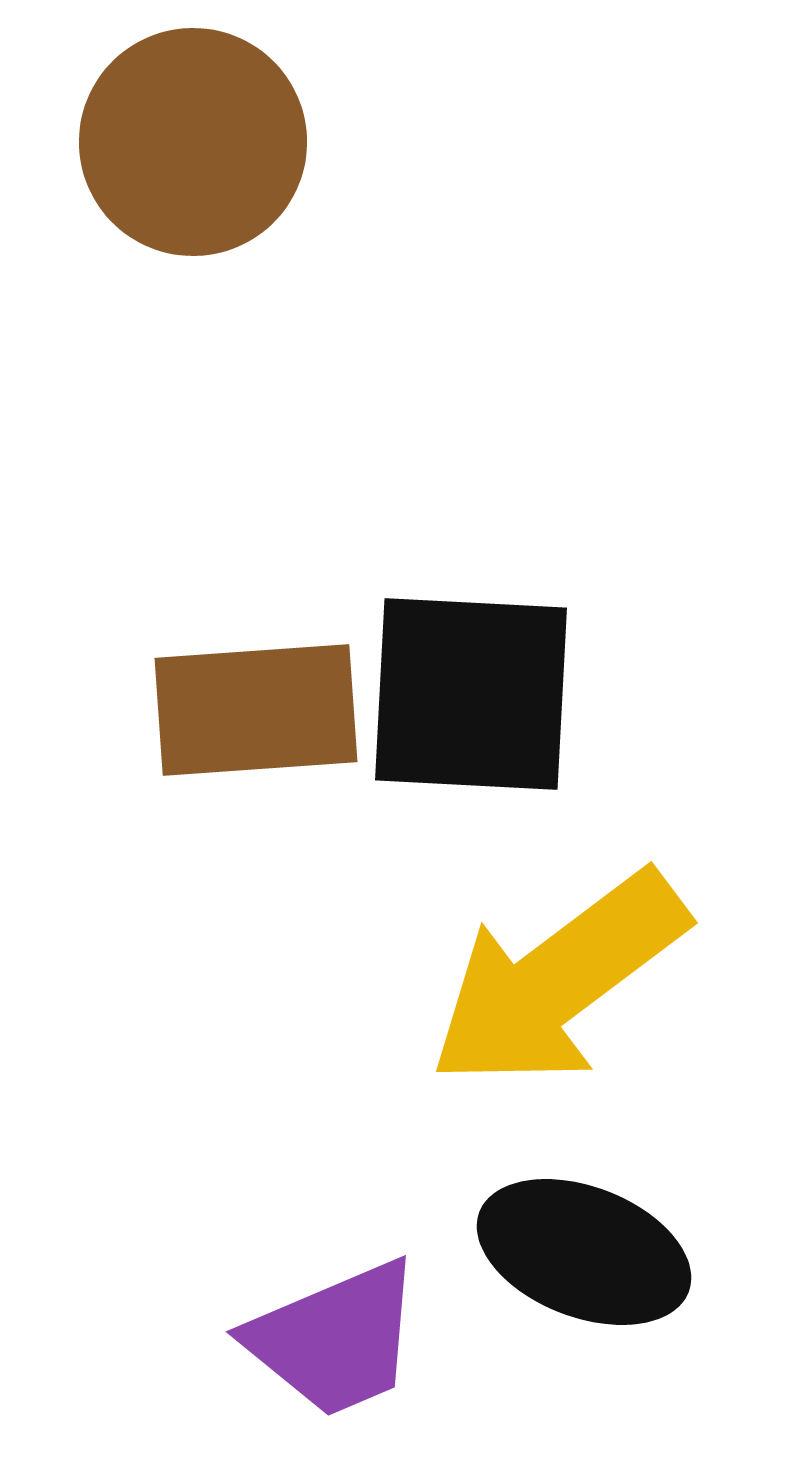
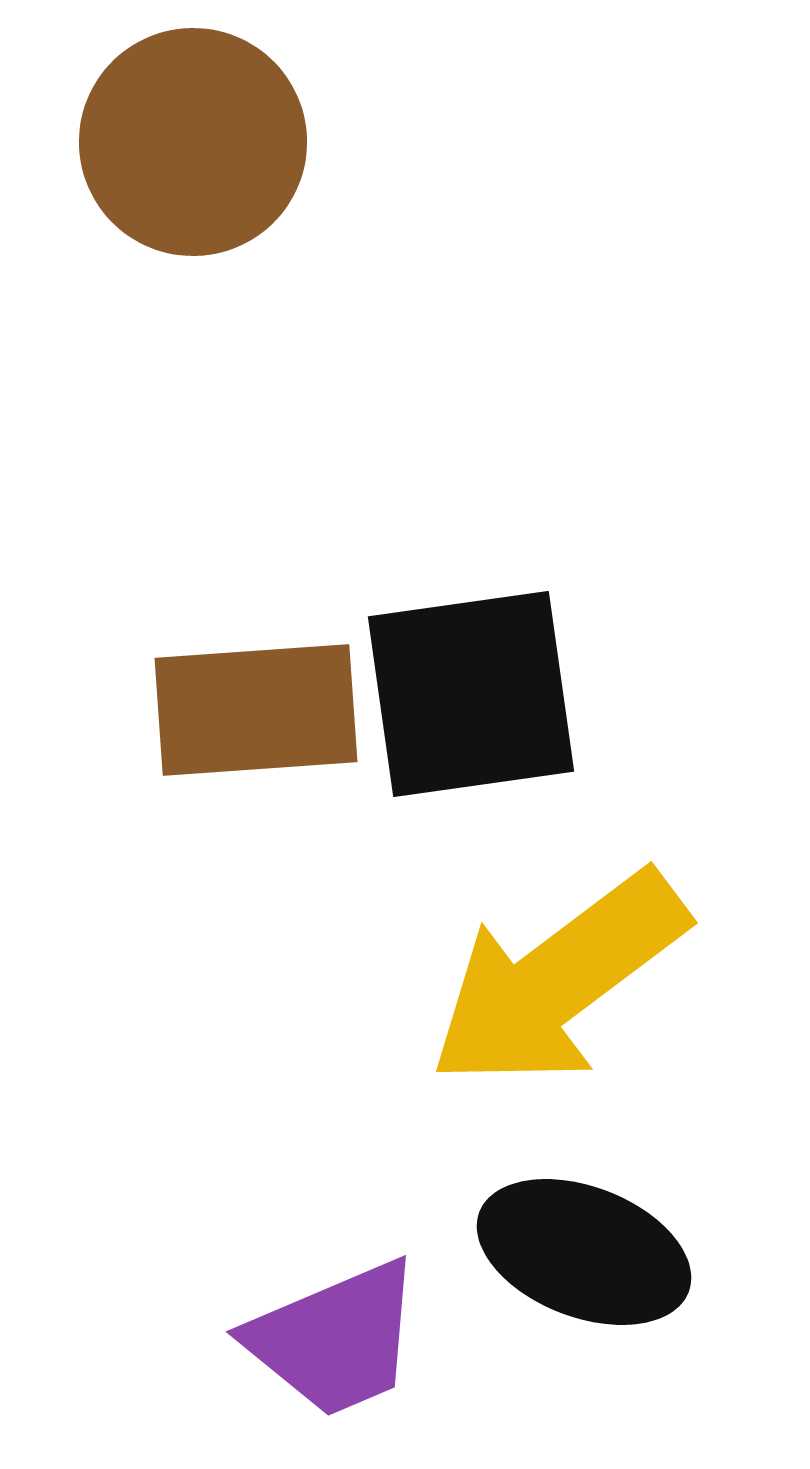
black square: rotated 11 degrees counterclockwise
